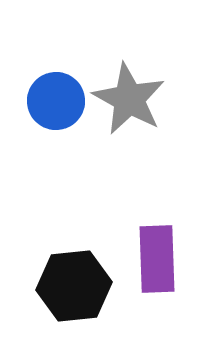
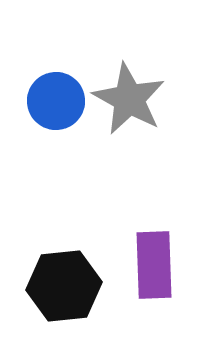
purple rectangle: moved 3 px left, 6 px down
black hexagon: moved 10 px left
